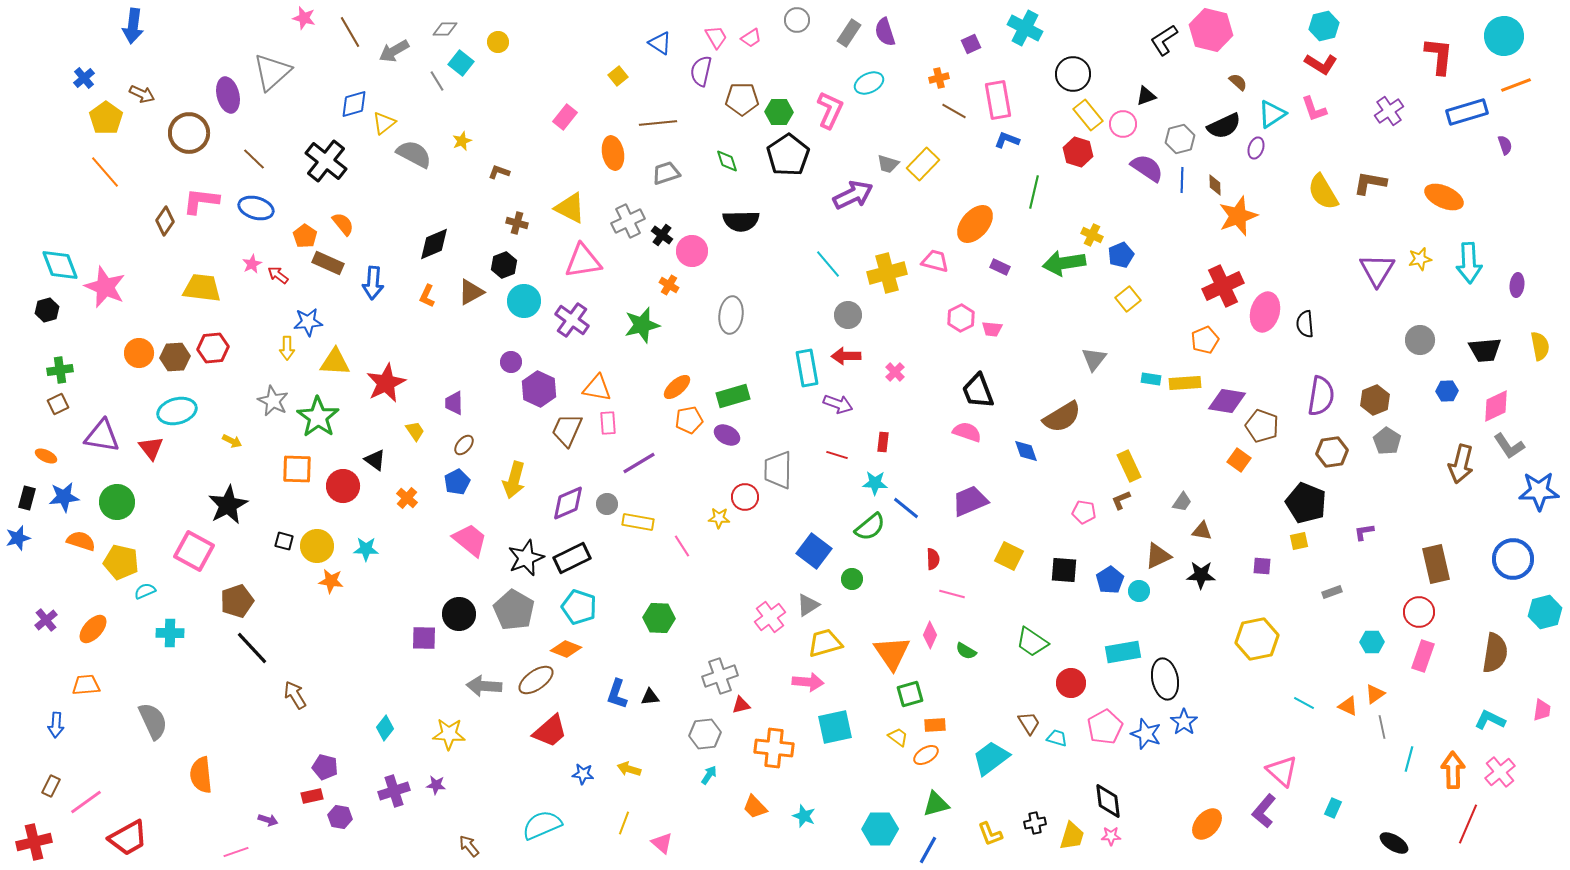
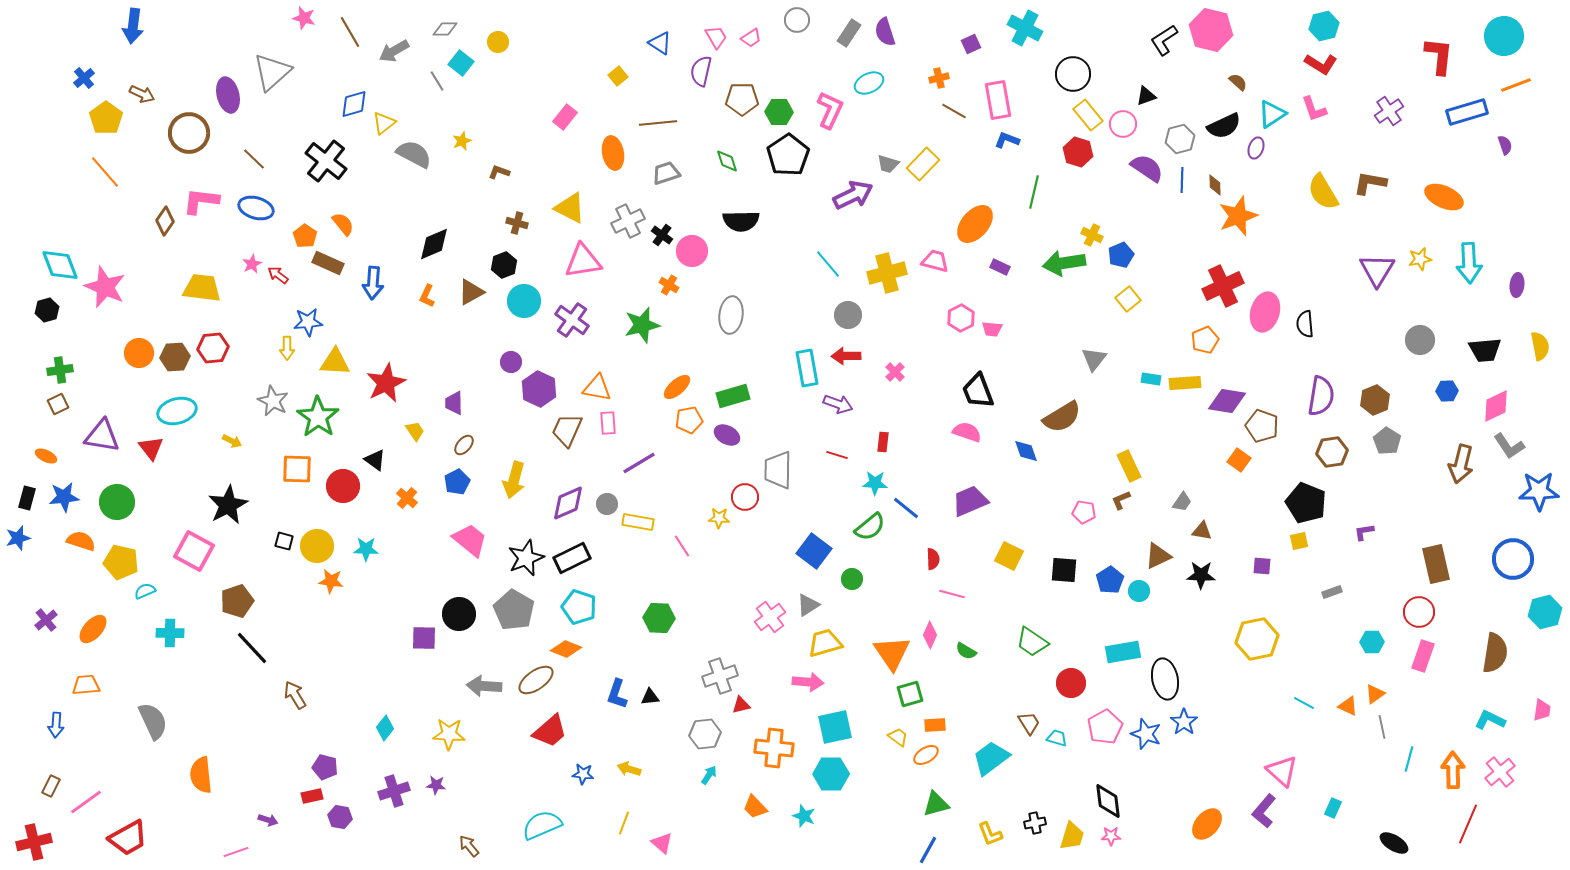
cyan hexagon at (880, 829): moved 49 px left, 55 px up
